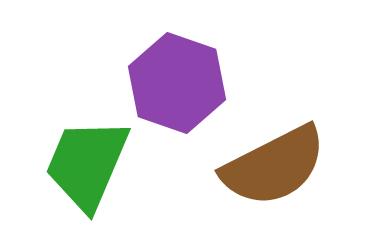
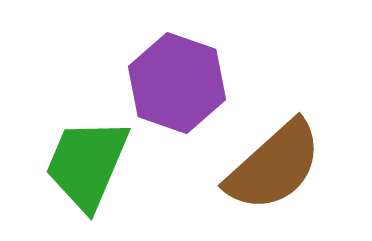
brown semicircle: rotated 15 degrees counterclockwise
